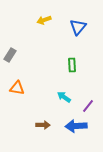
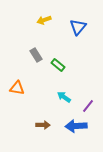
gray rectangle: moved 26 px right; rotated 64 degrees counterclockwise
green rectangle: moved 14 px left; rotated 48 degrees counterclockwise
